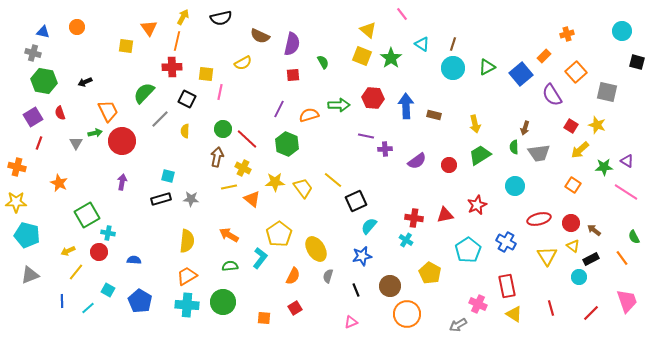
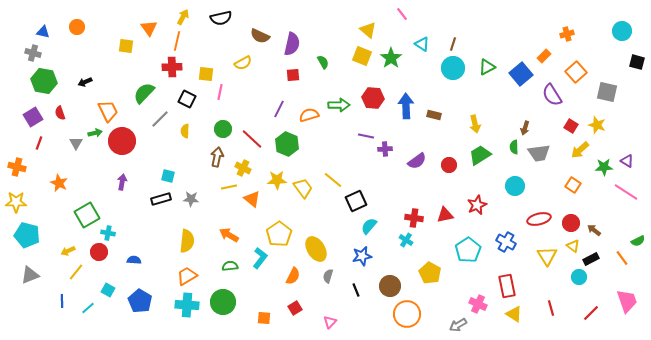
red line at (247, 139): moved 5 px right
yellow star at (275, 182): moved 2 px right, 2 px up
green semicircle at (634, 237): moved 4 px right, 4 px down; rotated 88 degrees counterclockwise
pink triangle at (351, 322): moved 21 px left; rotated 24 degrees counterclockwise
